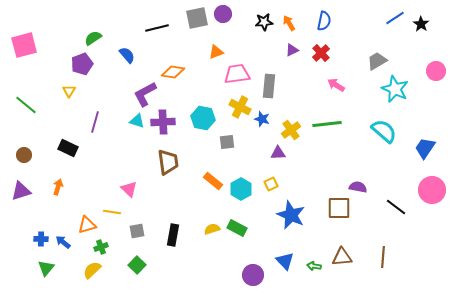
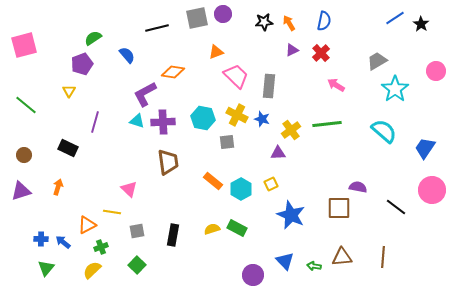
pink trapezoid at (237, 74): moved 1 px left, 2 px down; rotated 52 degrees clockwise
cyan star at (395, 89): rotated 12 degrees clockwise
yellow cross at (240, 107): moved 3 px left, 8 px down
orange triangle at (87, 225): rotated 12 degrees counterclockwise
